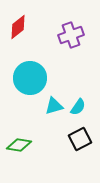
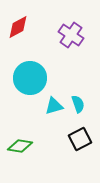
red diamond: rotated 10 degrees clockwise
purple cross: rotated 35 degrees counterclockwise
cyan semicircle: moved 3 px up; rotated 54 degrees counterclockwise
green diamond: moved 1 px right, 1 px down
